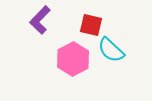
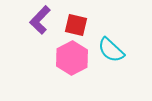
red square: moved 15 px left
pink hexagon: moved 1 px left, 1 px up
